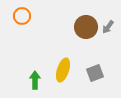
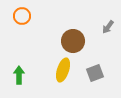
brown circle: moved 13 px left, 14 px down
green arrow: moved 16 px left, 5 px up
